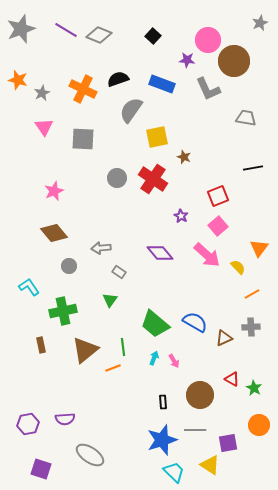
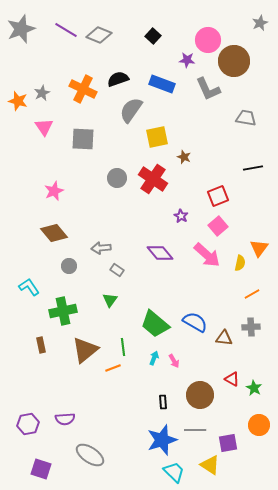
orange star at (18, 80): moved 21 px down
yellow semicircle at (238, 267): moved 2 px right, 4 px up; rotated 56 degrees clockwise
gray rectangle at (119, 272): moved 2 px left, 2 px up
brown triangle at (224, 338): rotated 30 degrees clockwise
